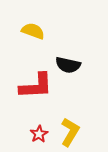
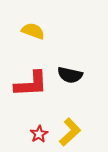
black semicircle: moved 2 px right, 10 px down
red L-shape: moved 5 px left, 2 px up
yellow L-shape: rotated 16 degrees clockwise
